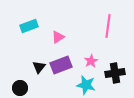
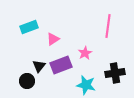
cyan rectangle: moved 1 px down
pink triangle: moved 5 px left, 2 px down
pink star: moved 6 px left, 8 px up
black triangle: moved 1 px up
black circle: moved 7 px right, 7 px up
